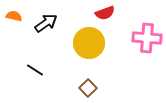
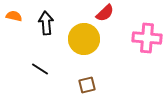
red semicircle: rotated 24 degrees counterclockwise
black arrow: rotated 60 degrees counterclockwise
yellow circle: moved 5 px left, 4 px up
black line: moved 5 px right, 1 px up
brown square: moved 1 px left, 3 px up; rotated 30 degrees clockwise
